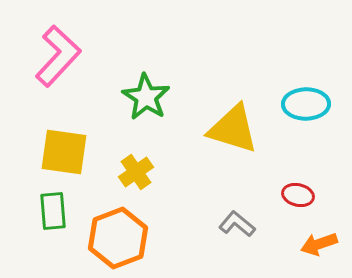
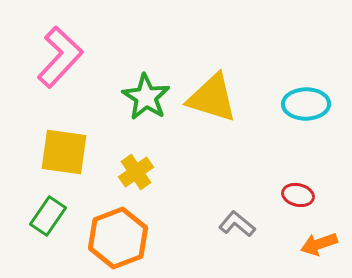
pink L-shape: moved 2 px right, 1 px down
yellow triangle: moved 21 px left, 31 px up
green rectangle: moved 5 px left, 5 px down; rotated 39 degrees clockwise
